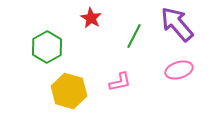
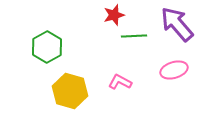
red star: moved 23 px right, 3 px up; rotated 25 degrees clockwise
green line: rotated 60 degrees clockwise
pink ellipse: moved 5 px left
pink L-shape: rotated 140 degrees counterclockwise
yellow hexagon: moved 1 px right
